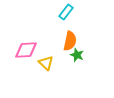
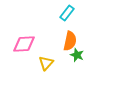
cyan rectangle: moved 1 px right, 1 px down
pink diamond: moved 2 px left, 6 px up
yellow triangle: rotated 28 degrees clockwise
